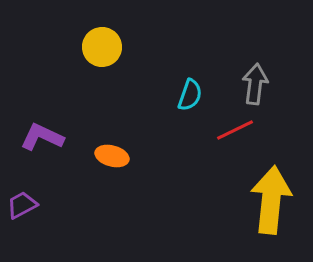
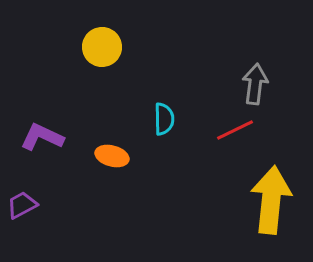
cyan semicircle: moved 26 px left, 24 px down; rotated 20 degrees counterclockwise
